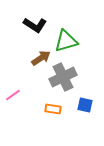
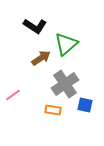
black L-shape: moved 1 px down
green triangle: moved 3 px down; rotated 25 degrees counterclockwise
gray cross: moved 2 px right, 7 px down; rotated 8 degrees counterclockwise
orange rectangle: moved 1 px down
